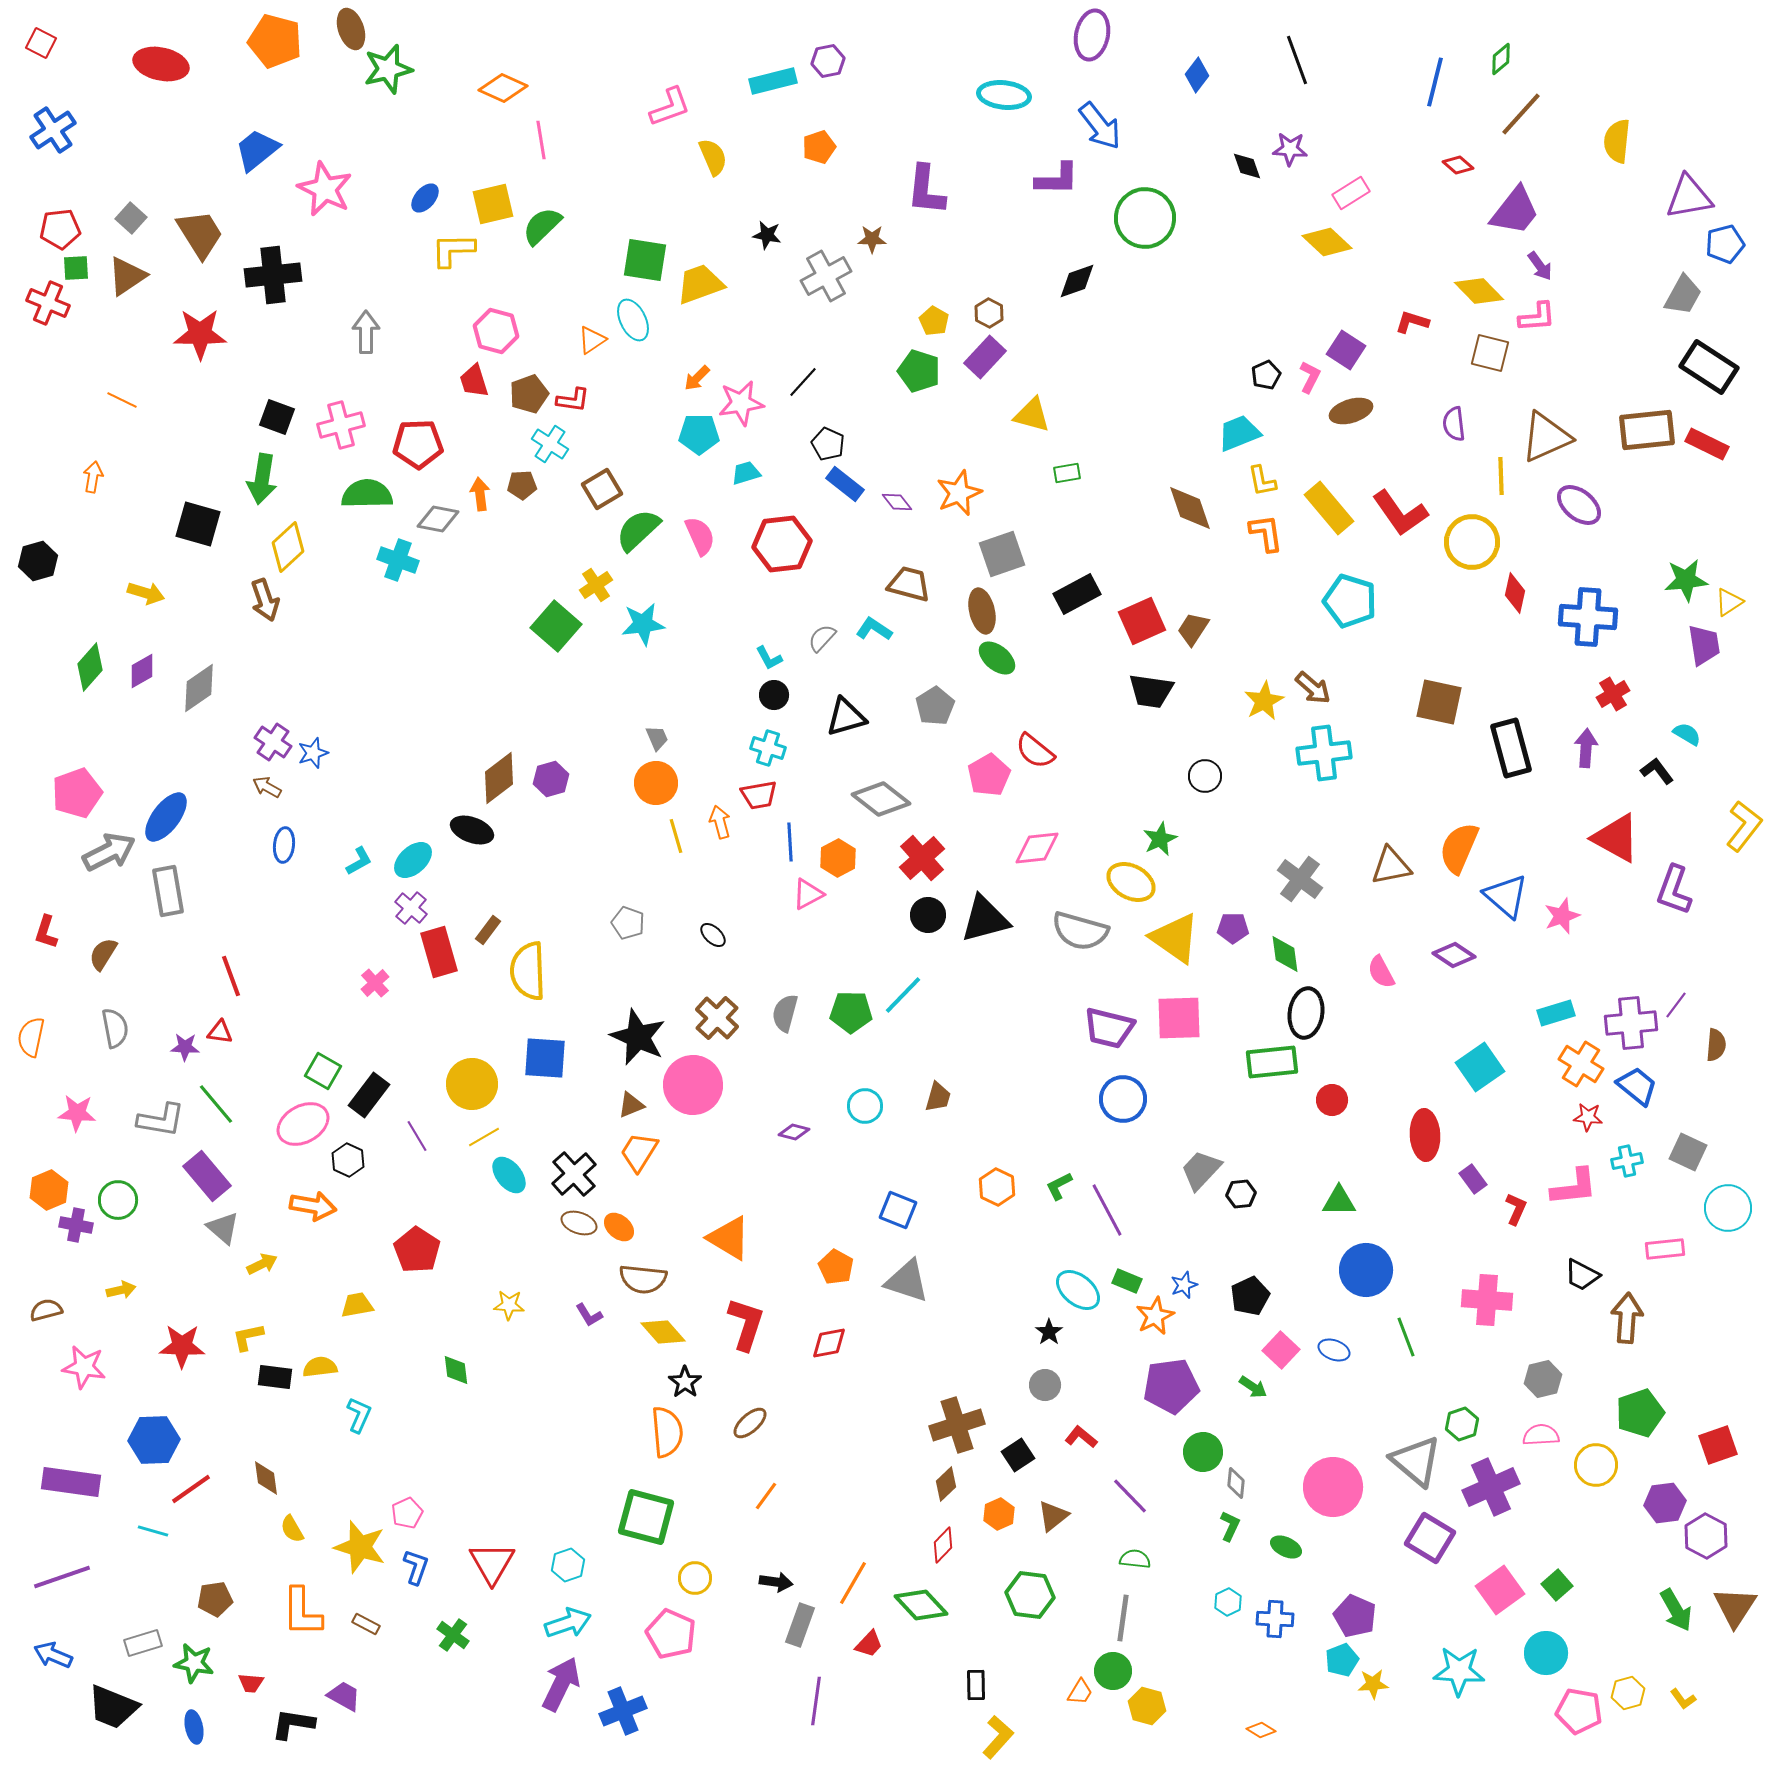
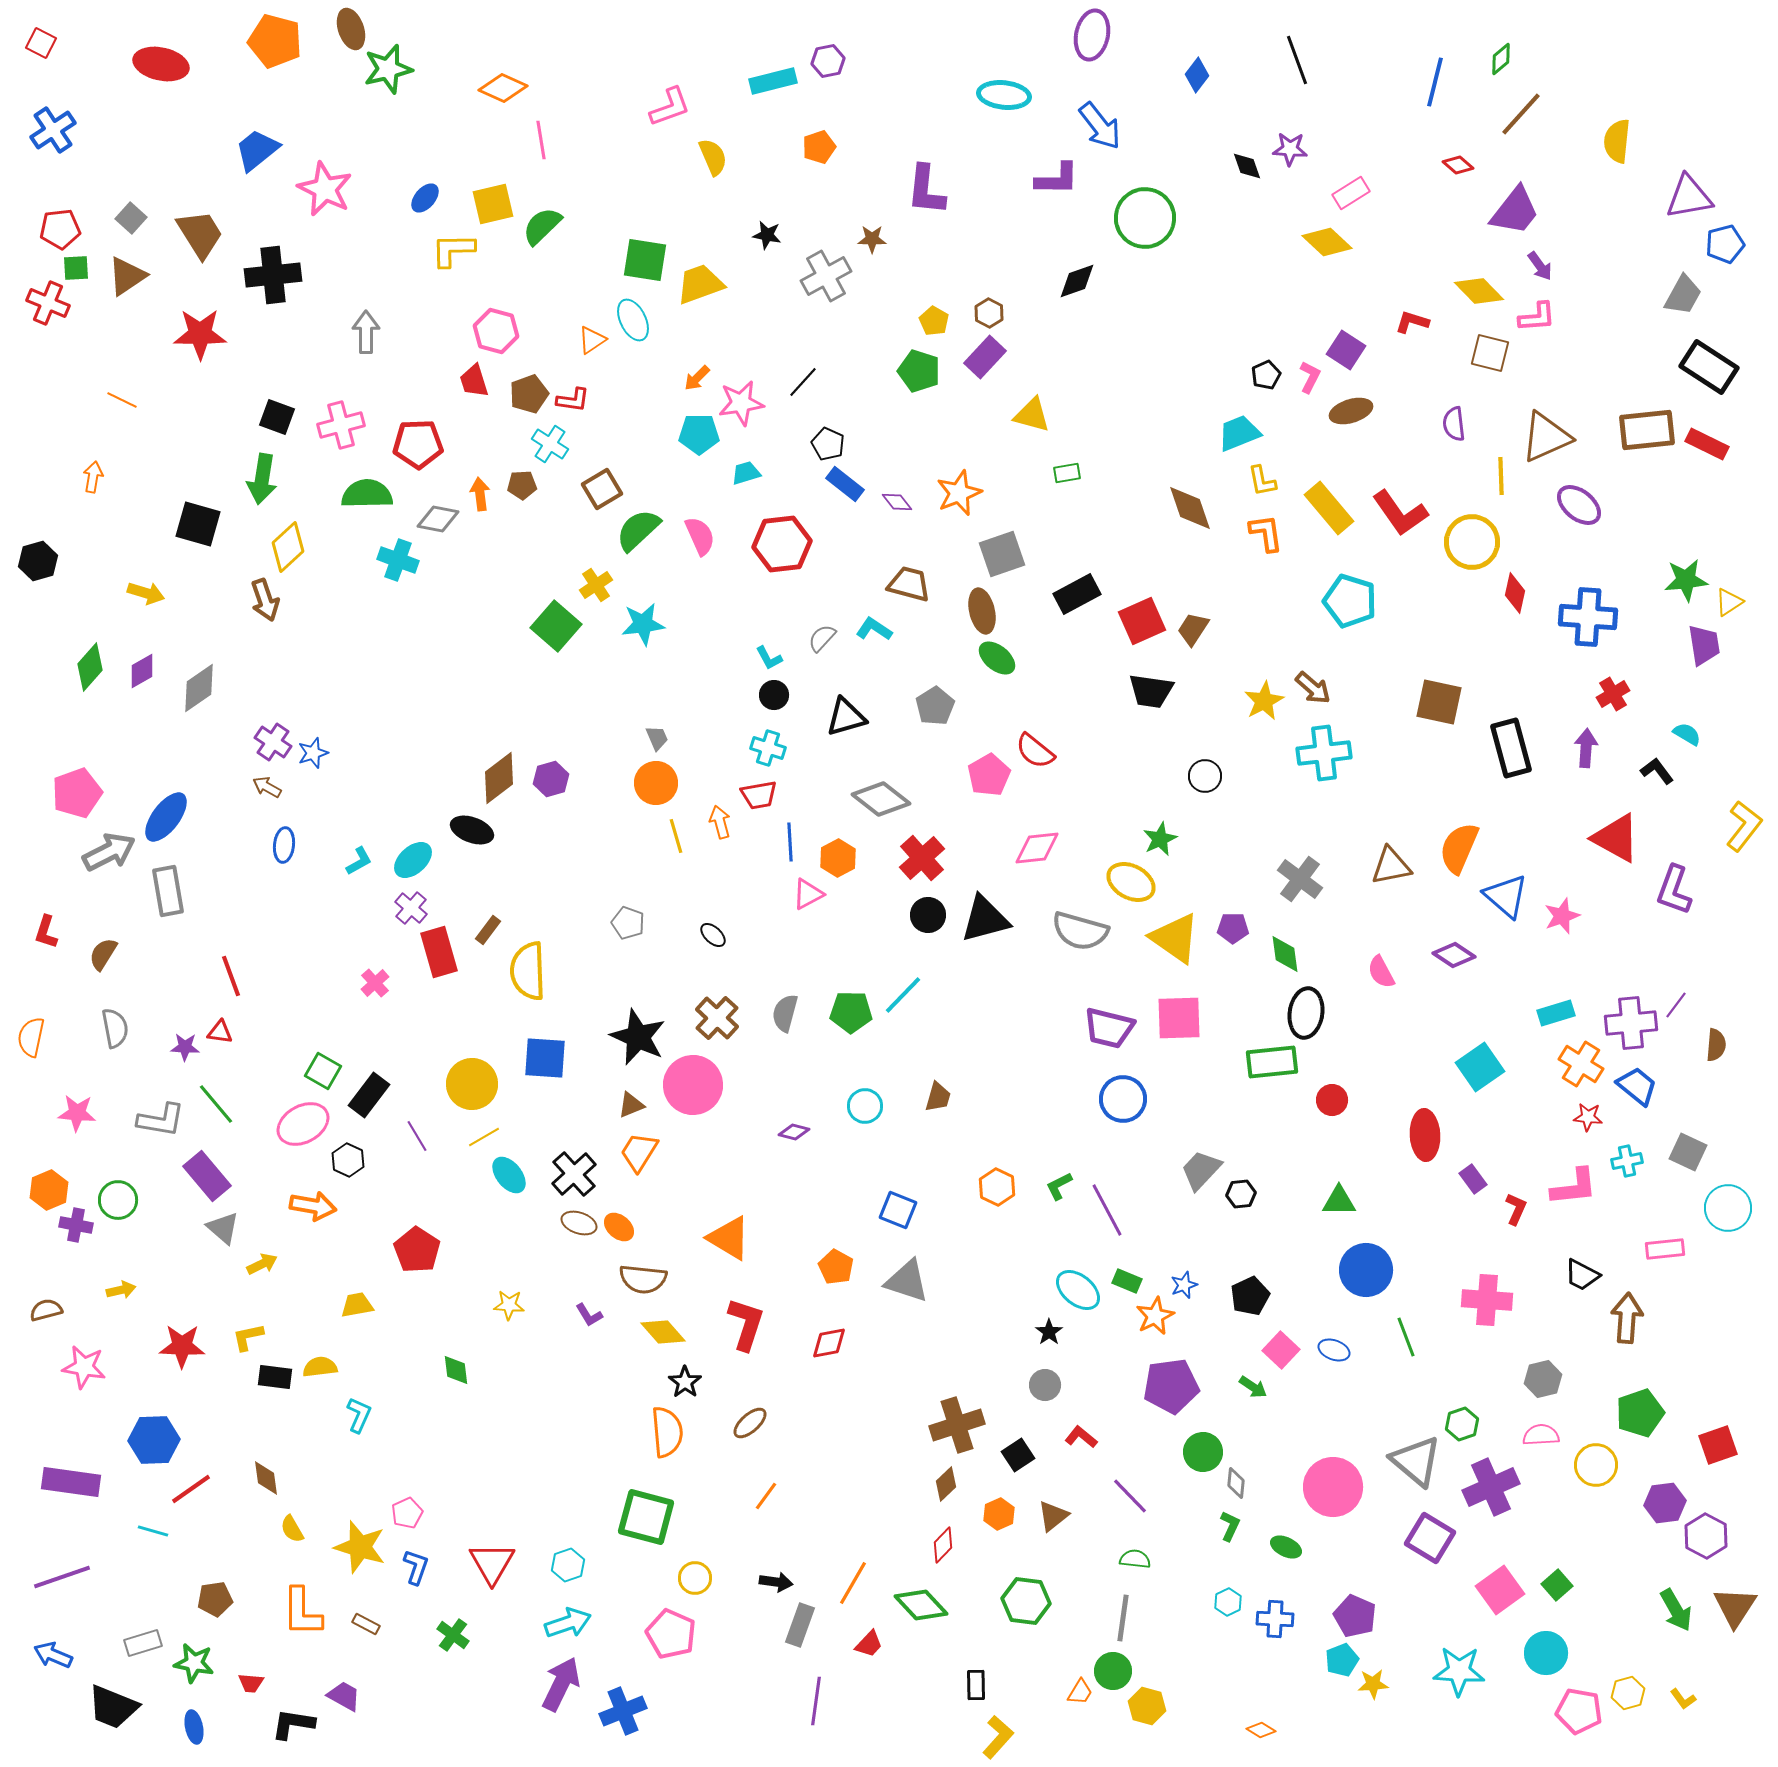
green hexagon at (1030, 1595): moved 4 px left, 6 px down
